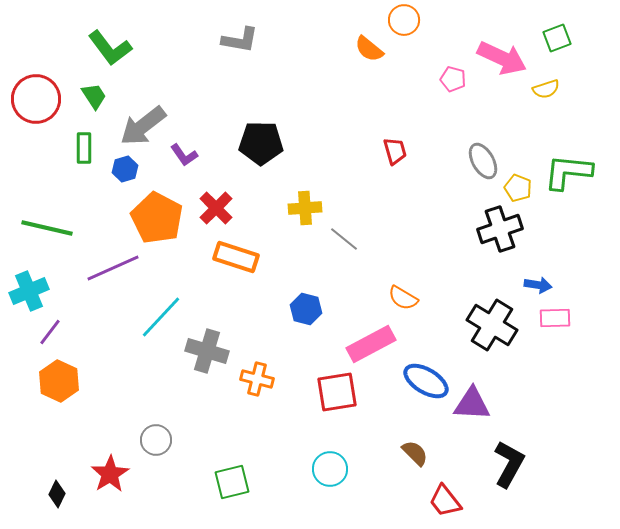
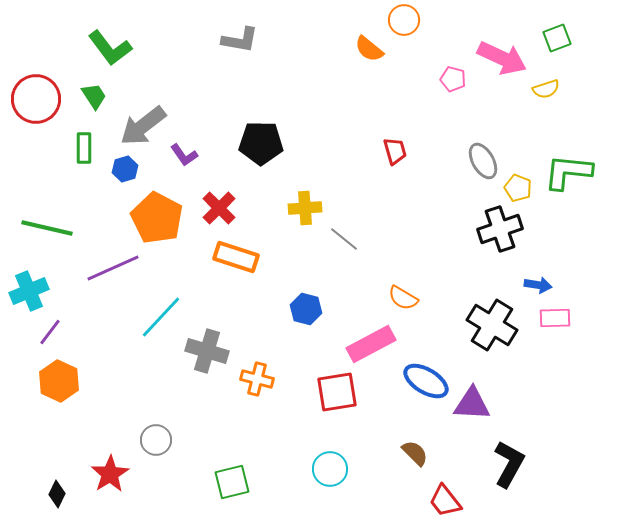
red cross at (216, 208): moved 3 px right
